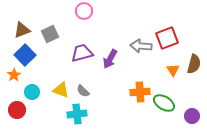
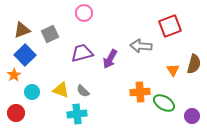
pink circle: moved 2 px down
red square: moved 3 px right, 12 px up
red circle: moved 1 px left, 3 px down
